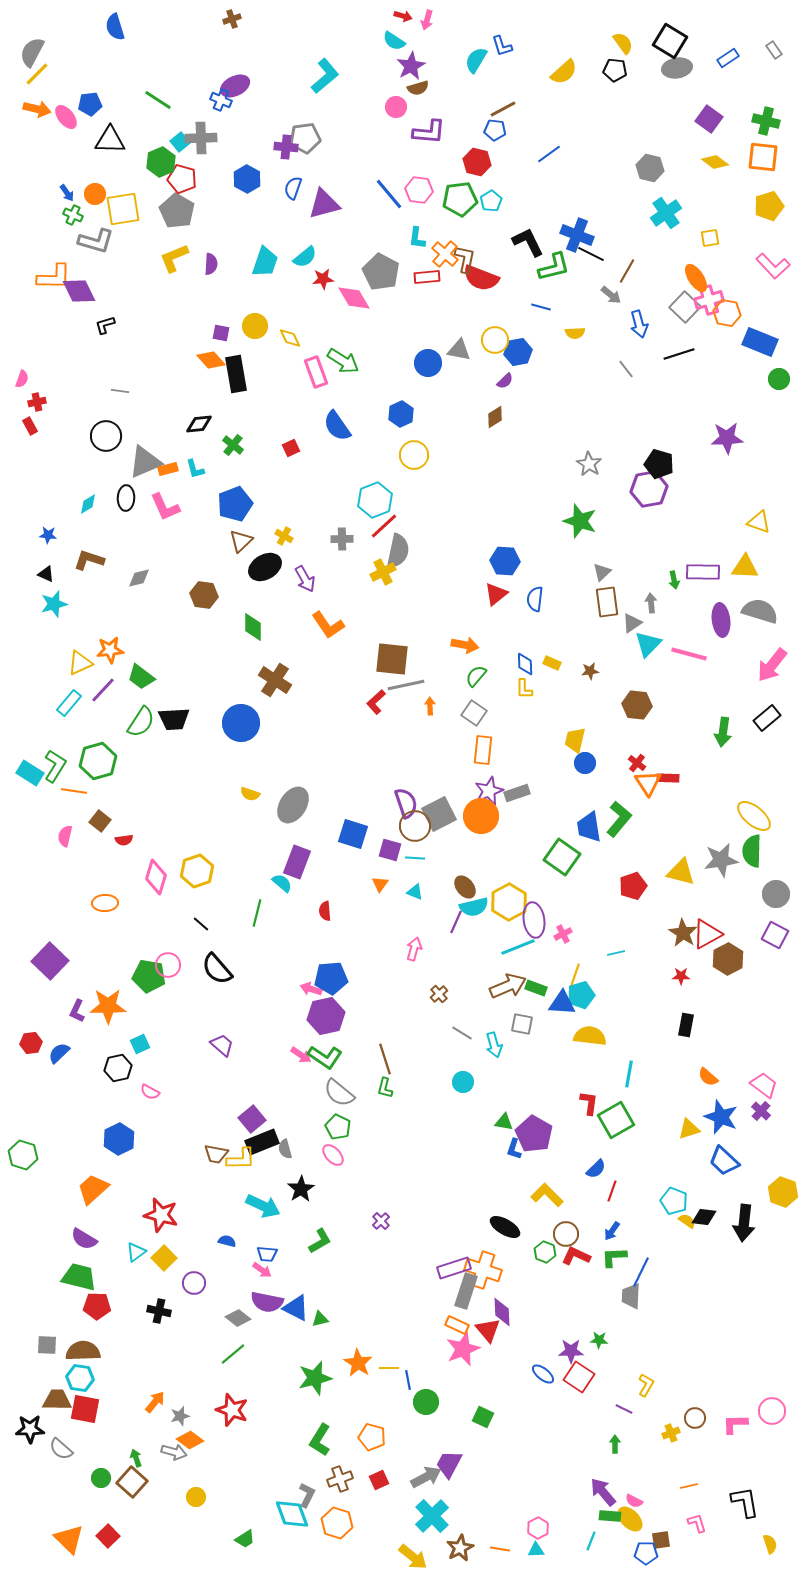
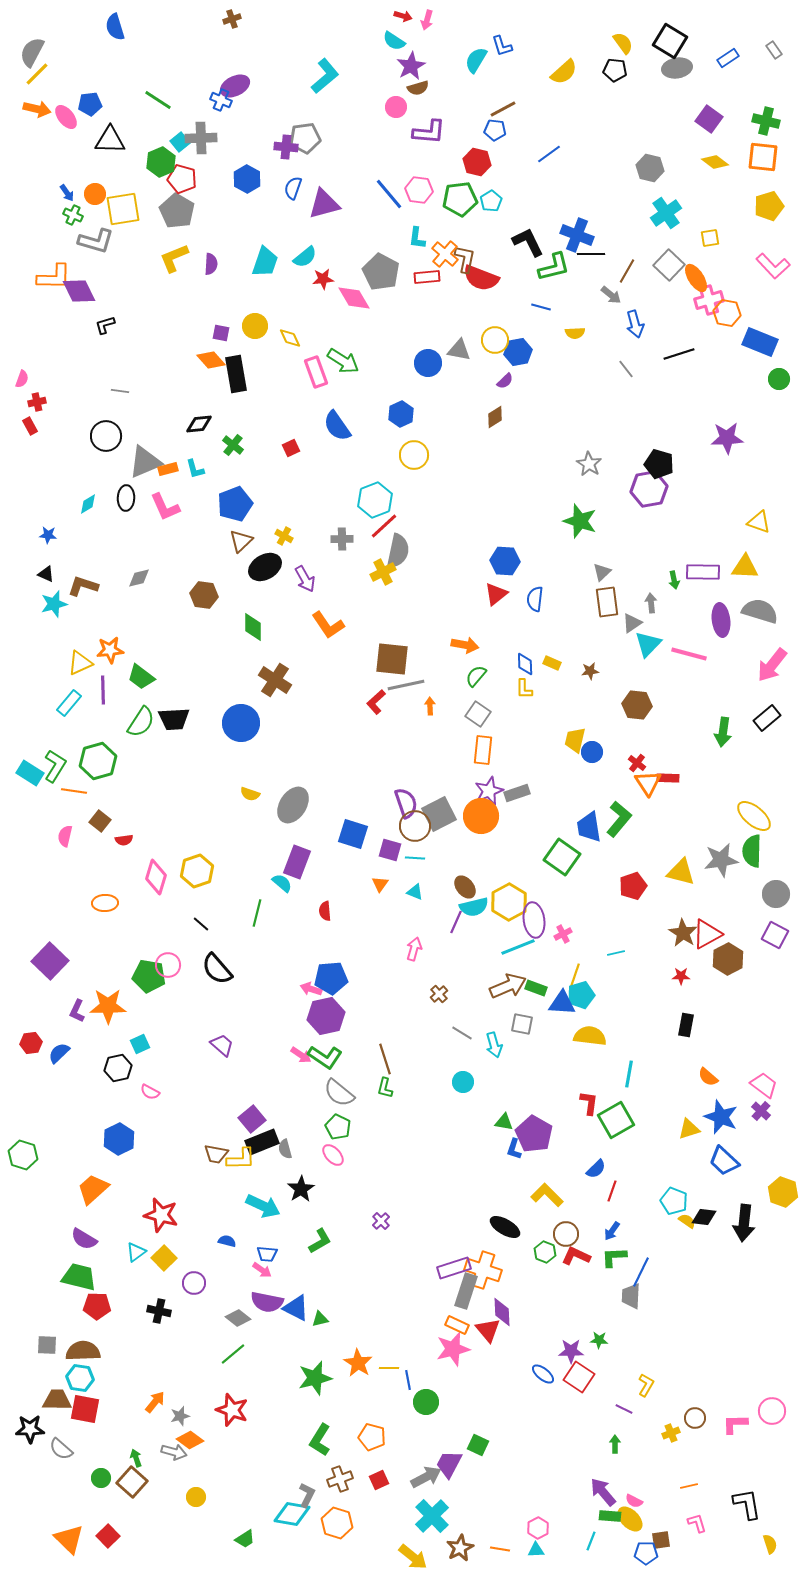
black line at (591, 254): rotated 28 degrees counterclockwise
gray square at (685, 307): moved 16 px left, 42 px up
blue arrow at (639, 324): moved 4 px left
brown L-shape at (89, 560): moved 6 px left, 26 px down
purple line at (103, 690): rotated 44 degrees counterclockwise
gray square at (474, 713): moved 4 px right, 1 px down
blue circle at (585, 763): moved 7 px right, 11 px up
pink star at (463, 1349): moved 10 px left; rotated 8 degrees clockwise
green square at (483, 1417): moved 5 px left, 28 px down
black L-shape at (745, 1502): moved 2 px right, 2 px down
cyan diamond at (292, 1514): rotated 60 degrees counterclockwise
